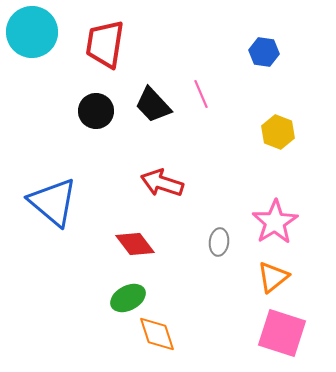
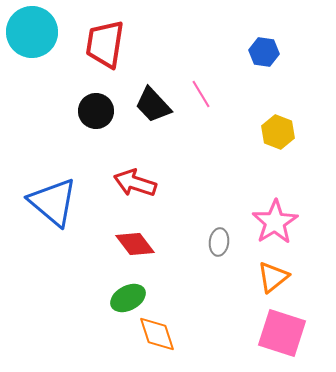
pink line: rotated 8 degrees counterclockwise
red arrow: moved 27 px left
